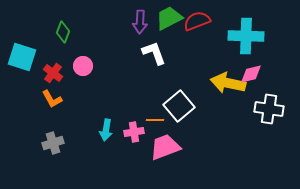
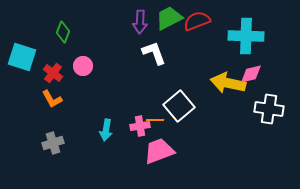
pink cross: moved 6 px right, 6 px up
pink trapezoid: moved 6 px left, 4 px down
